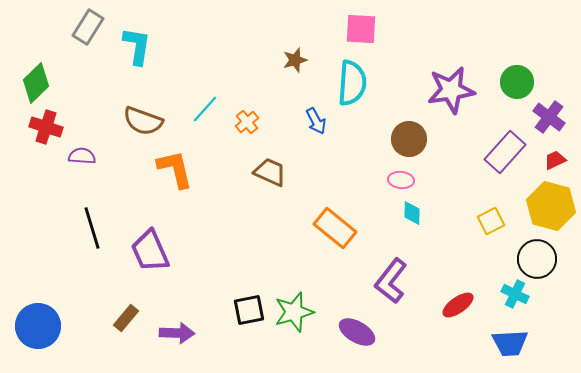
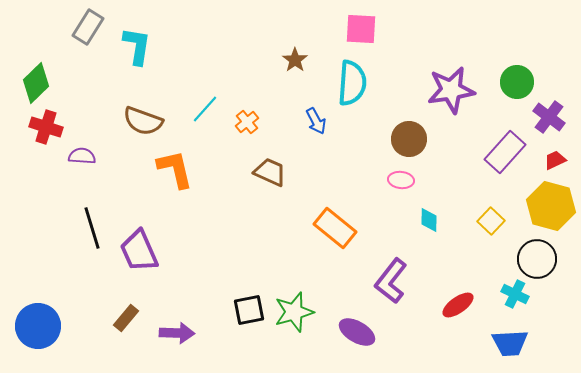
brown star: rotated 20 degrees counterclockwise
cyan diamond: moved 17 px right, 7 px down
yellow square: rotated 20 degrees counterclockwise
purple trapezoid: moved 11 px left
